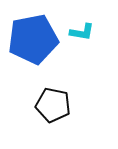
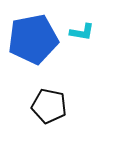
black pentagon: moved 4 px left, 1 px down
